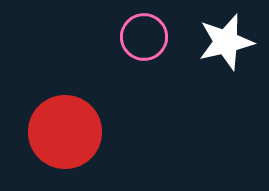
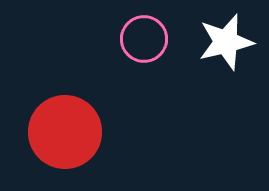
pink circle: moved 2 px down
